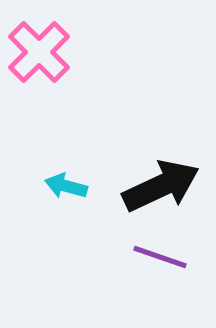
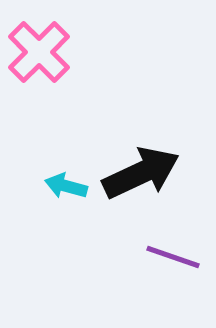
black arrow: moved 20 px left, 13 px up
purple line: moved 13 px right
